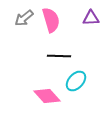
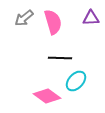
pink semicircle: moved 2 px right, 2 px down
black line: moved 1 px right, 2 px down
pink diamond: rotated 12 degrees counterclockwise
